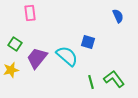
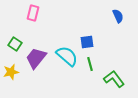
pink rectangle: moved 3 px right; rotated 21 degrees clockwise
blue square: moved 1 px left; rotated 24 degrees counterclockwise
purple trapezoid: moved 1 px left
yellow star: moved 2 px down
green line: moved 1 px left, 18 px up
